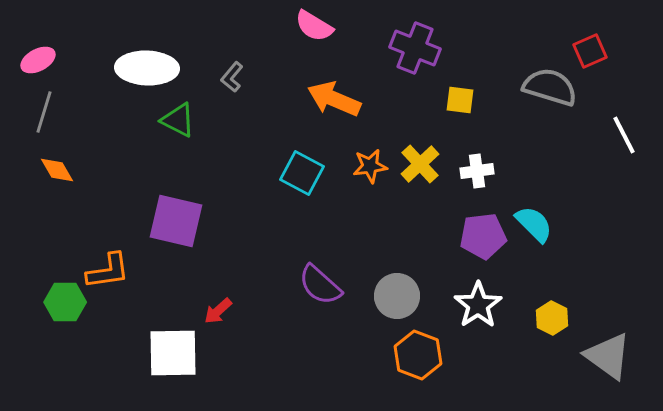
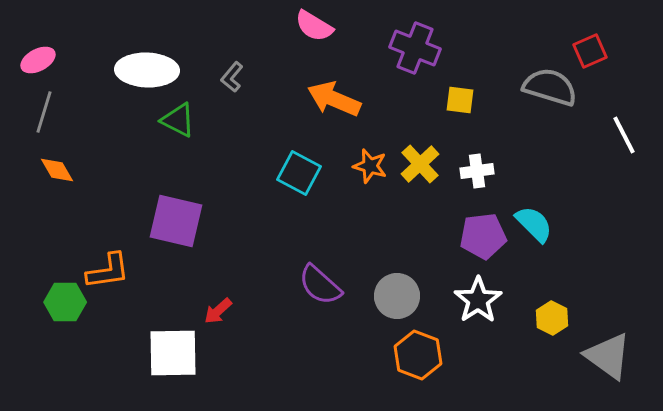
white ellipse: moved 2 px down
orange star: rotated 24 degrees clockwise
cyan square: moved 3 px left
white star: moved 5 px up
